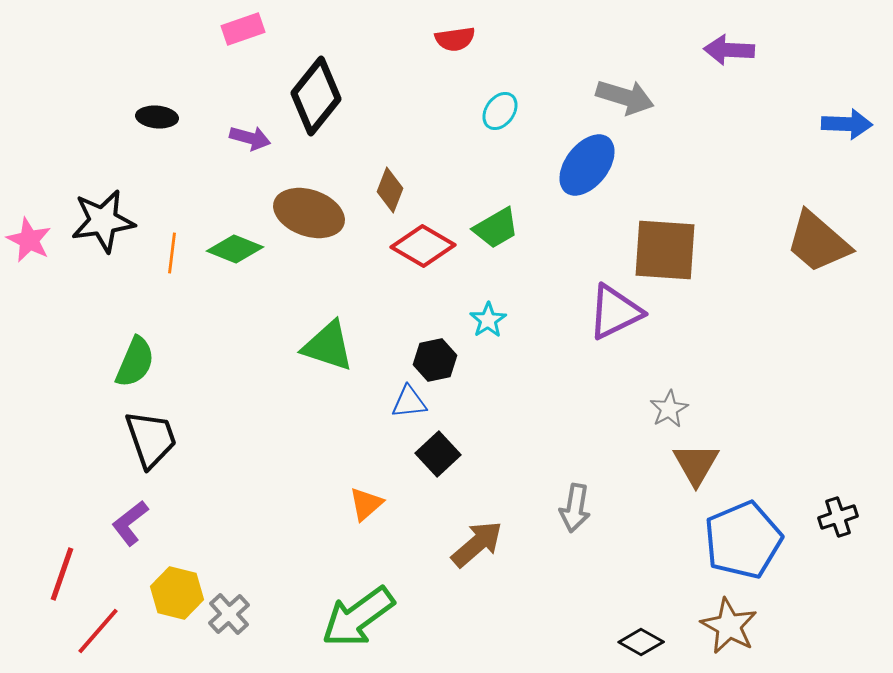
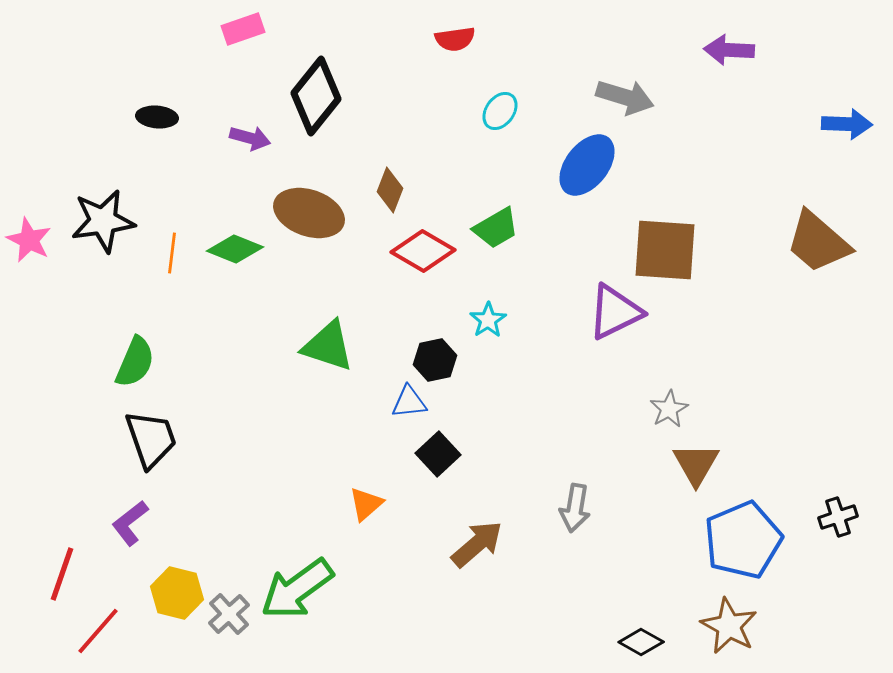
red diamond at (423, 246): moved 5 px down
green arrow at (358, 617): moved 61 px left, 28 px up
